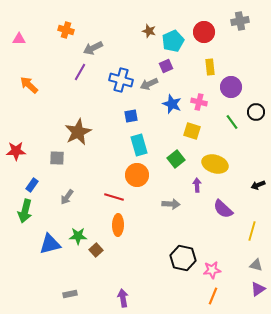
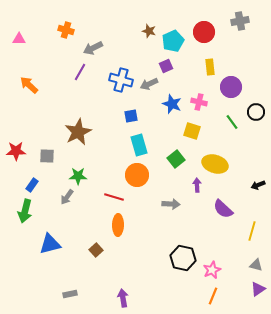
gray square at (57, 158): moved 10 px left, 2 px up
green star at (78, 236): moved 60 px up
pink star at (212, 270): rotated 18 degrees counterclockwise
